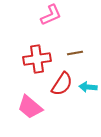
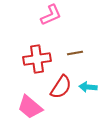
red semicircle: moved 1 px left, 3 px down
